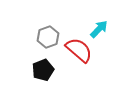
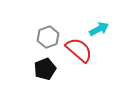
cyan arrow: rotated 18 degrees clockwise
black pentagon: moved 2 px right, 1 px up
